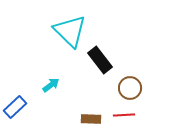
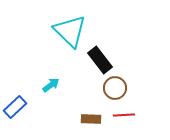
brown circle: moved 15 px left
